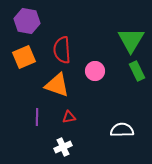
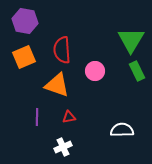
purple hexagon: moved 2 px left
